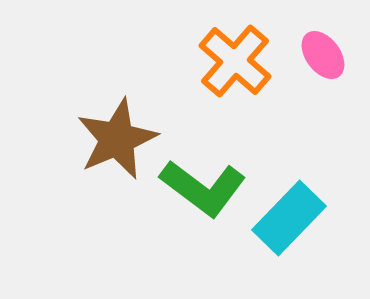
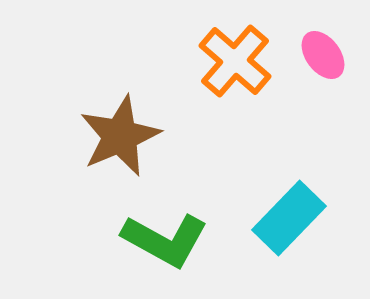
brown star: moved 3 px right, 3 px up
green L-shape: moved 38 px left, 52 px down; rotated 8 degrees counterclockwise
